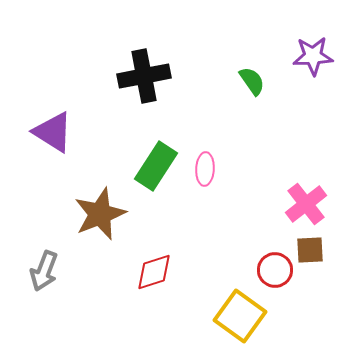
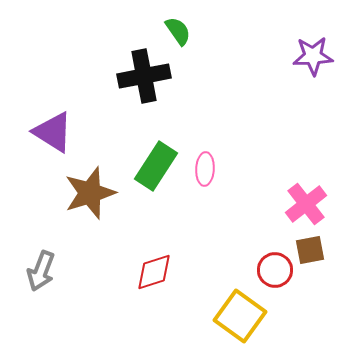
green semicircle: moved 74 px left, 50 px up
brown star: moved 10 px left, 21 px up; rotated 4 degrees clockwise
brown square: rotated 8 degrees counterclockwise
gray arrow: moved 3 px left
